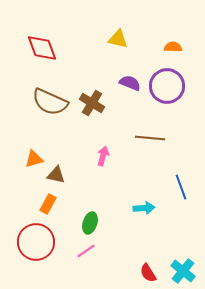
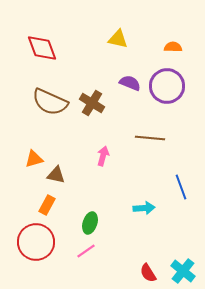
orange rectangle: moved 1 px left, 1 px down
